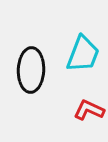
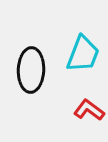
red L-shape: rotated 12 degrees clockwise
